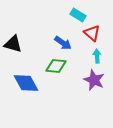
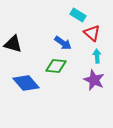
blue diamond: rotated 12 degrees counterclockwise
